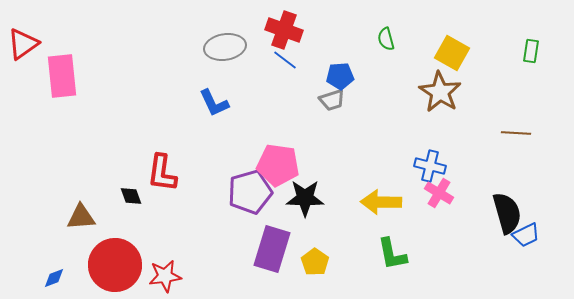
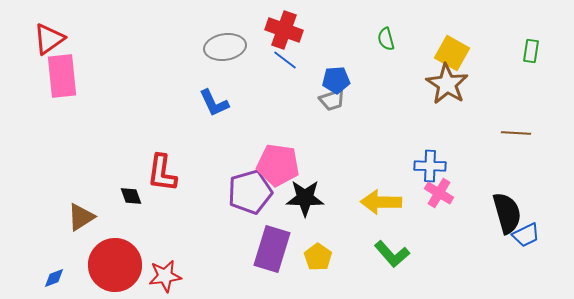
red triangle: moved 26 px right, 5 px up
blue pentagon: moved 4 px left, 4 px down
brown star: moved 7 px right, 8 px up
blue cross: rotated 12 degrees counterclockwise
brown triangle: rotated 28 degrees counterclockwise
green L-shape: rotated 30 degrees counterclockwise
yellow pentagon: moved 3 px right, 5 px up
